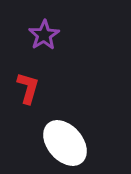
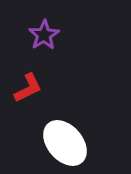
red L-shape: rotated 48 degrees clockwise
